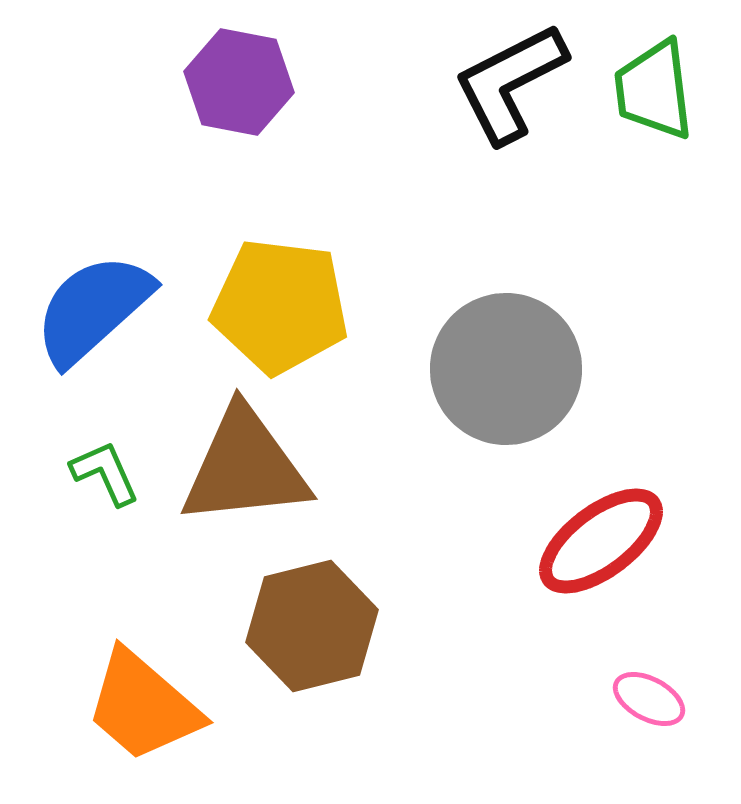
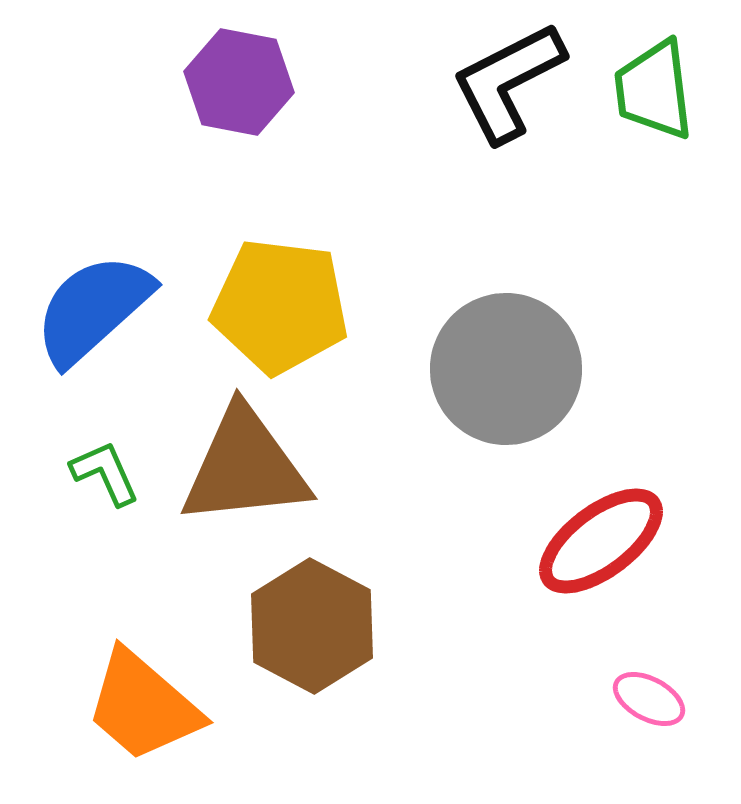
black L-shape: moved 2 px left, 1 px up
brown hexagon: rotated 18 degrees counterclockwise
